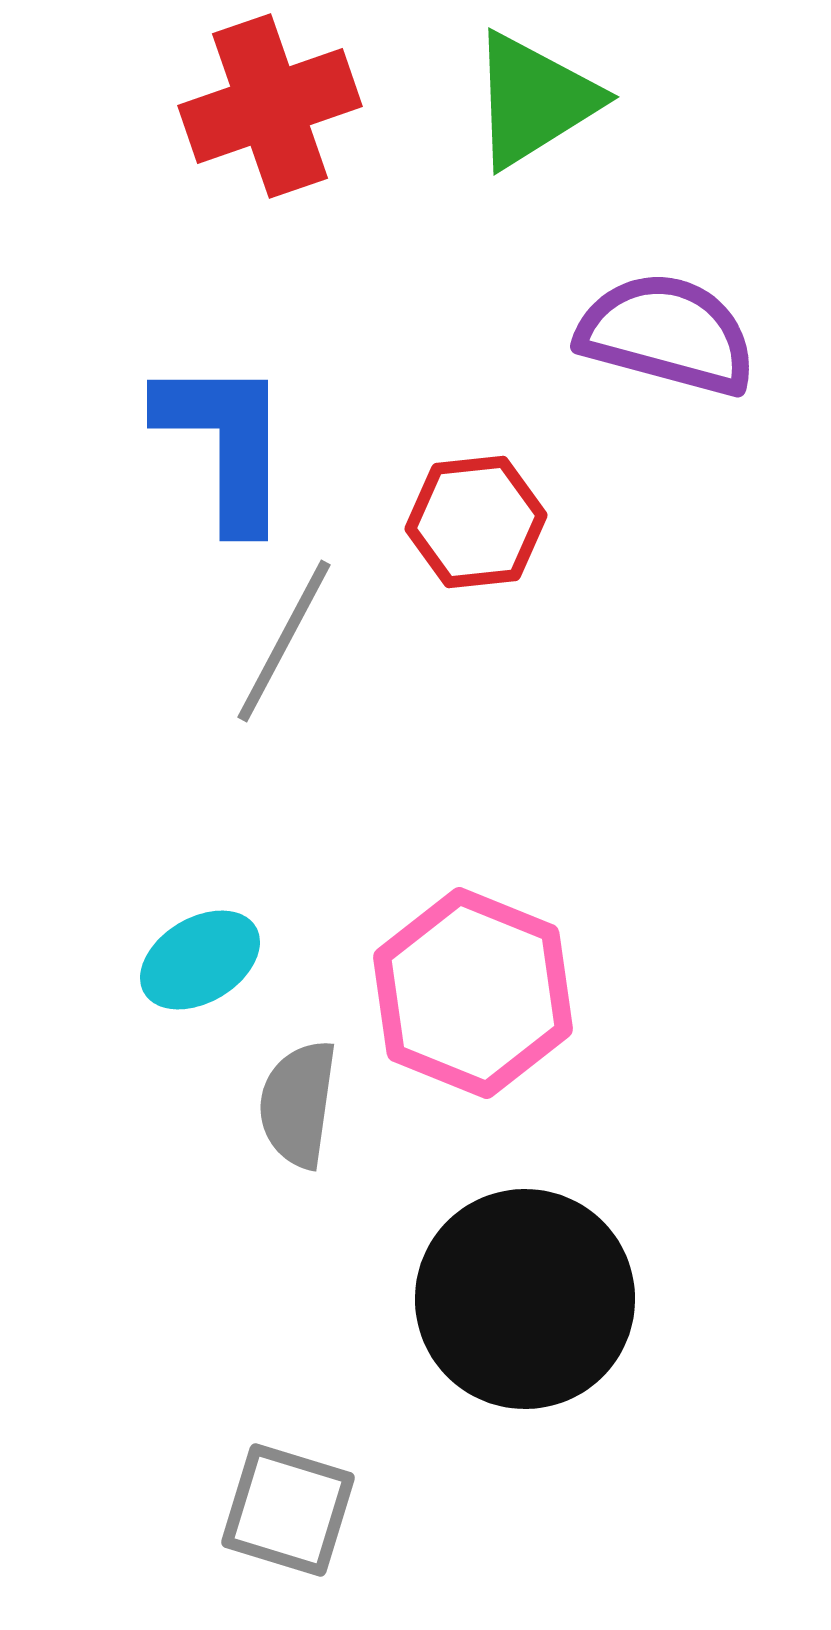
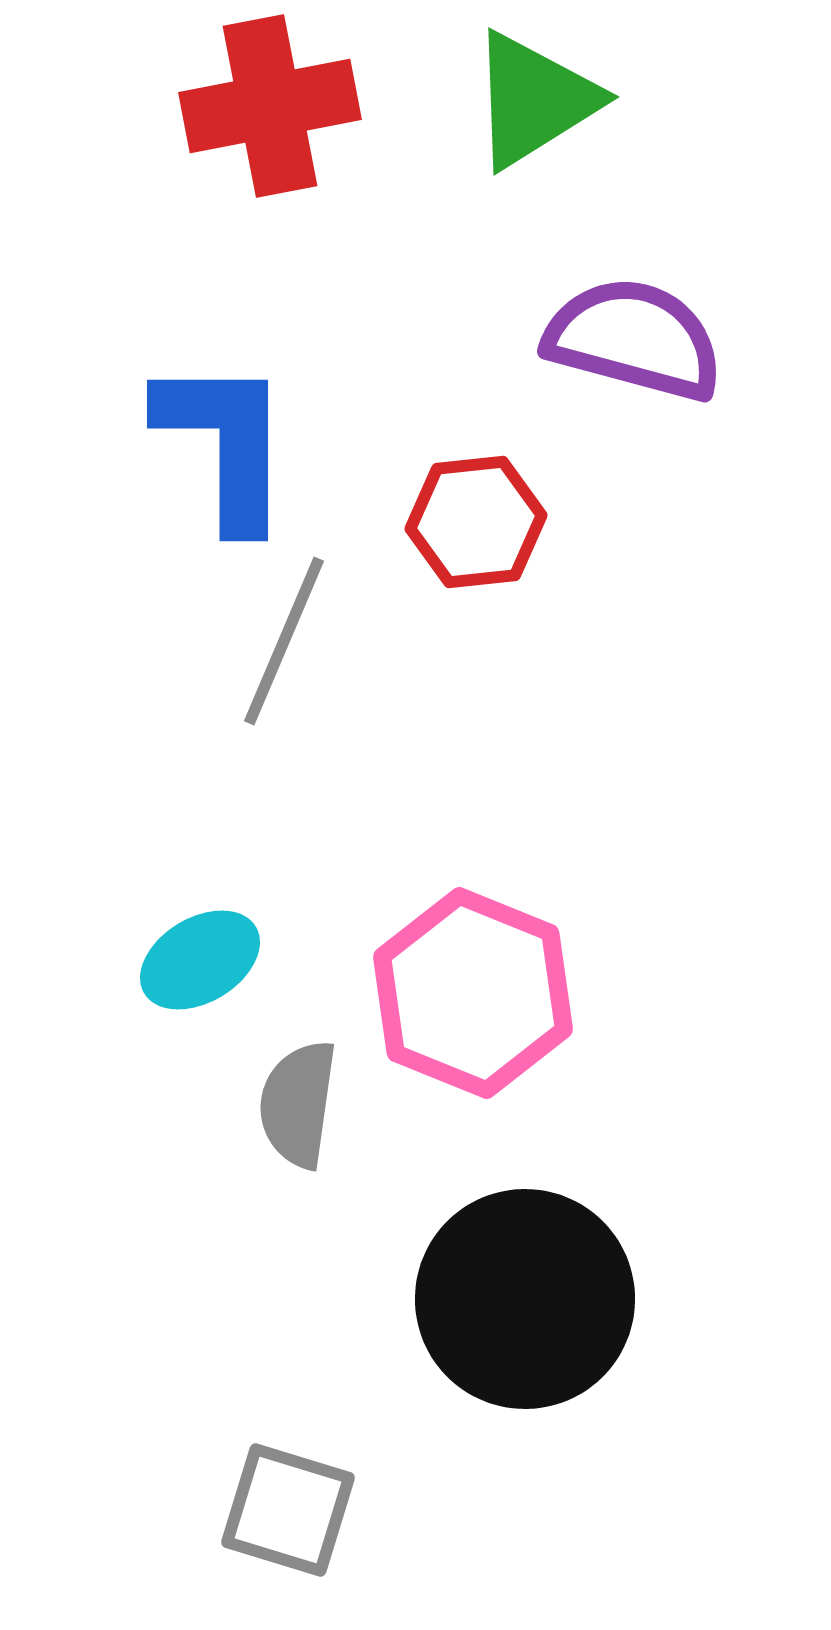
red cross: rotated 8 degrees clockwise
purple semicircle: moved 33 px left, 5 px down
gray line: rotated 5 degrees counterclockwise
